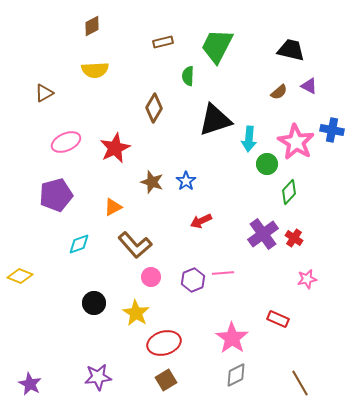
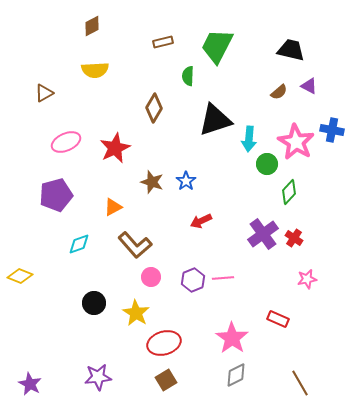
pink line at (223, 273): moved 5 px down
